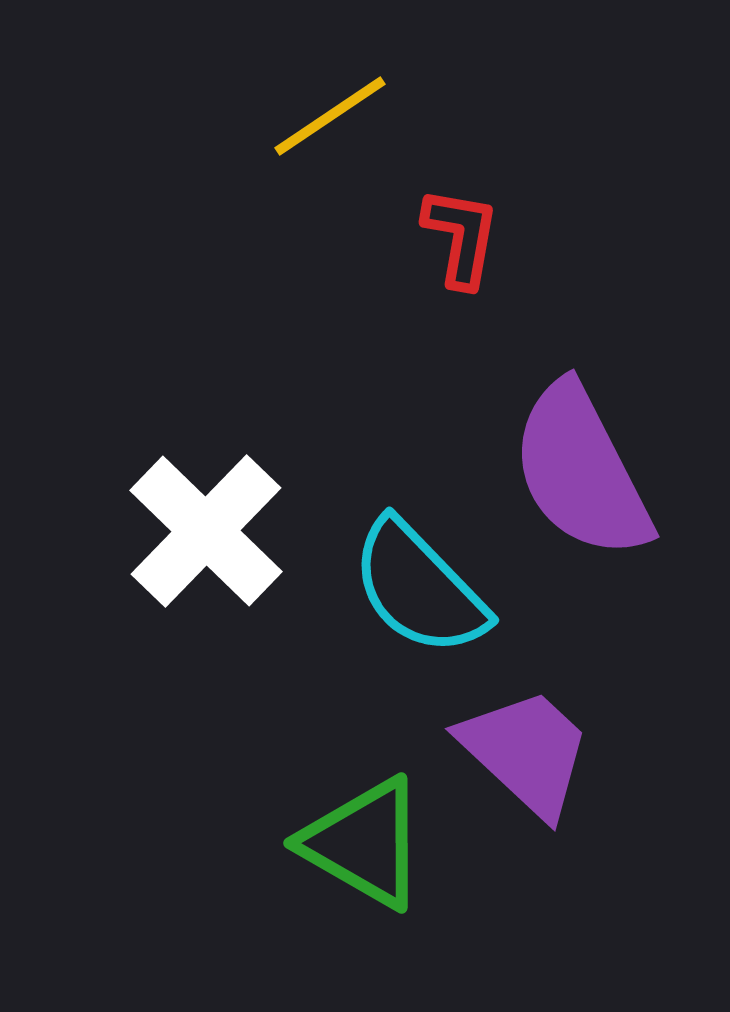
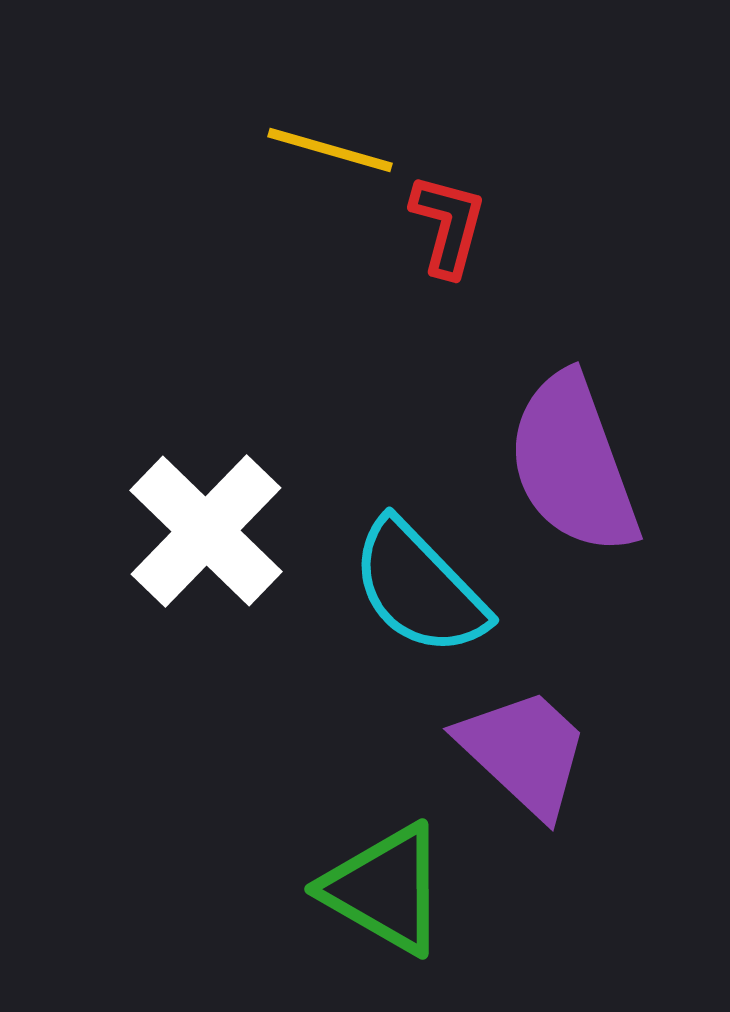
yellow line: moved 34 px down; rotated 50 degrees clockwise
red L-shape: moved 13 px left, 12 px up; rotated 5 degrees clockwise
purple semicircle: moved 8 px left, 7 px up; rotated 7 degrees clockwise
purple trapezoid: moved 2 px left
green triangle: moved 21 px right, 46 px down
